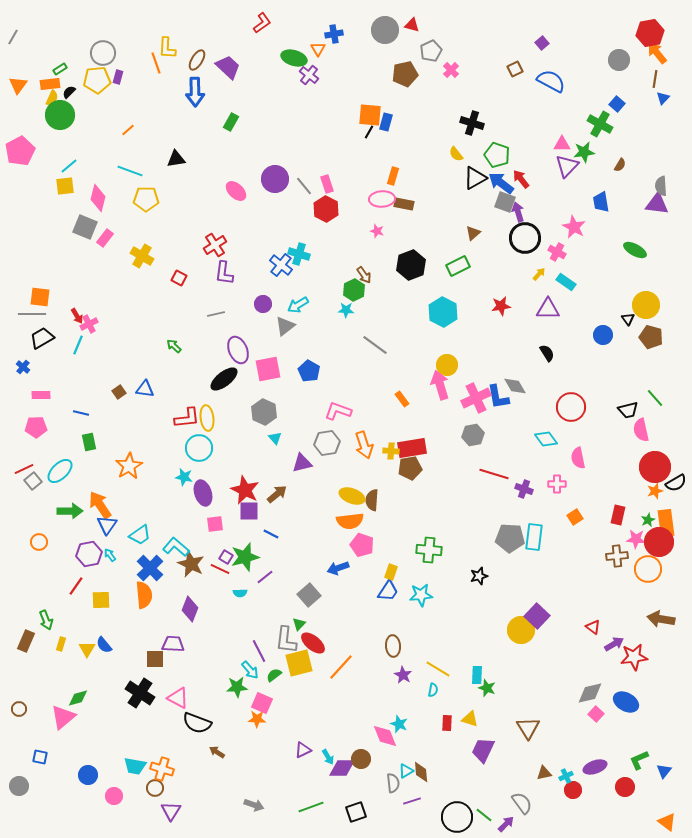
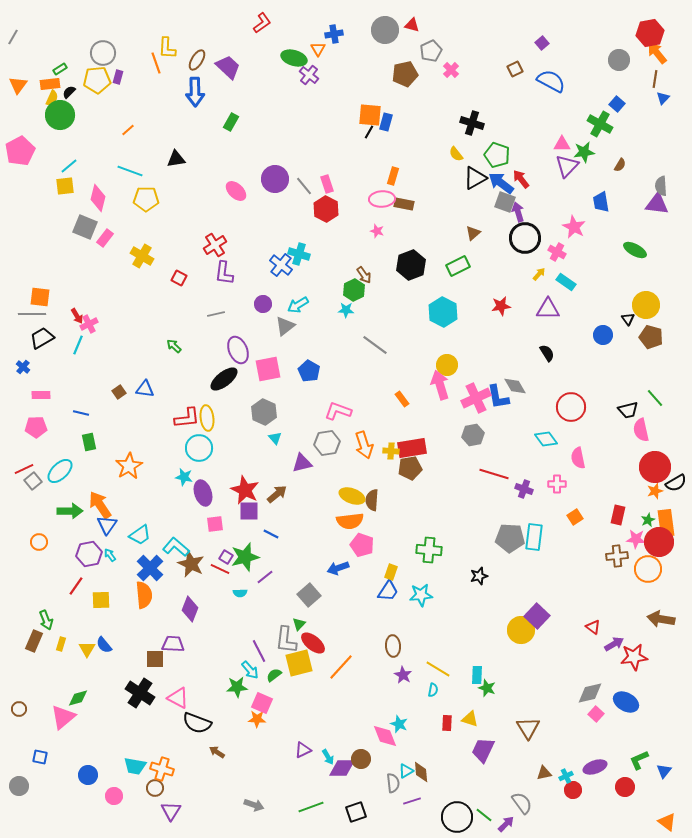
brown rectangle at (26, 641): moved 8 px right
